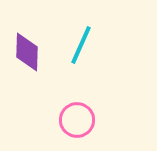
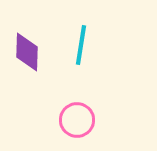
cyan line: rotated 15 degrees counterclockwise
